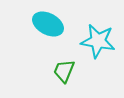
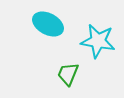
green trapezoid: moved 4 px right, 3 px down
